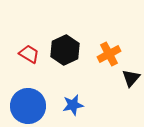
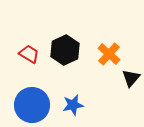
orange cross: rotated 20 degrees counterclockwise
blue circle: moved 4 px right, 1 px up
